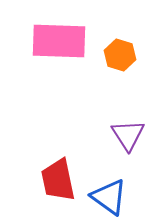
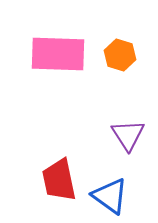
pink rectangle: moved 1 px left, 13 px down
red trapezoid: moved 1 px right
blue triangle: moved 1 px right, 1 px up
